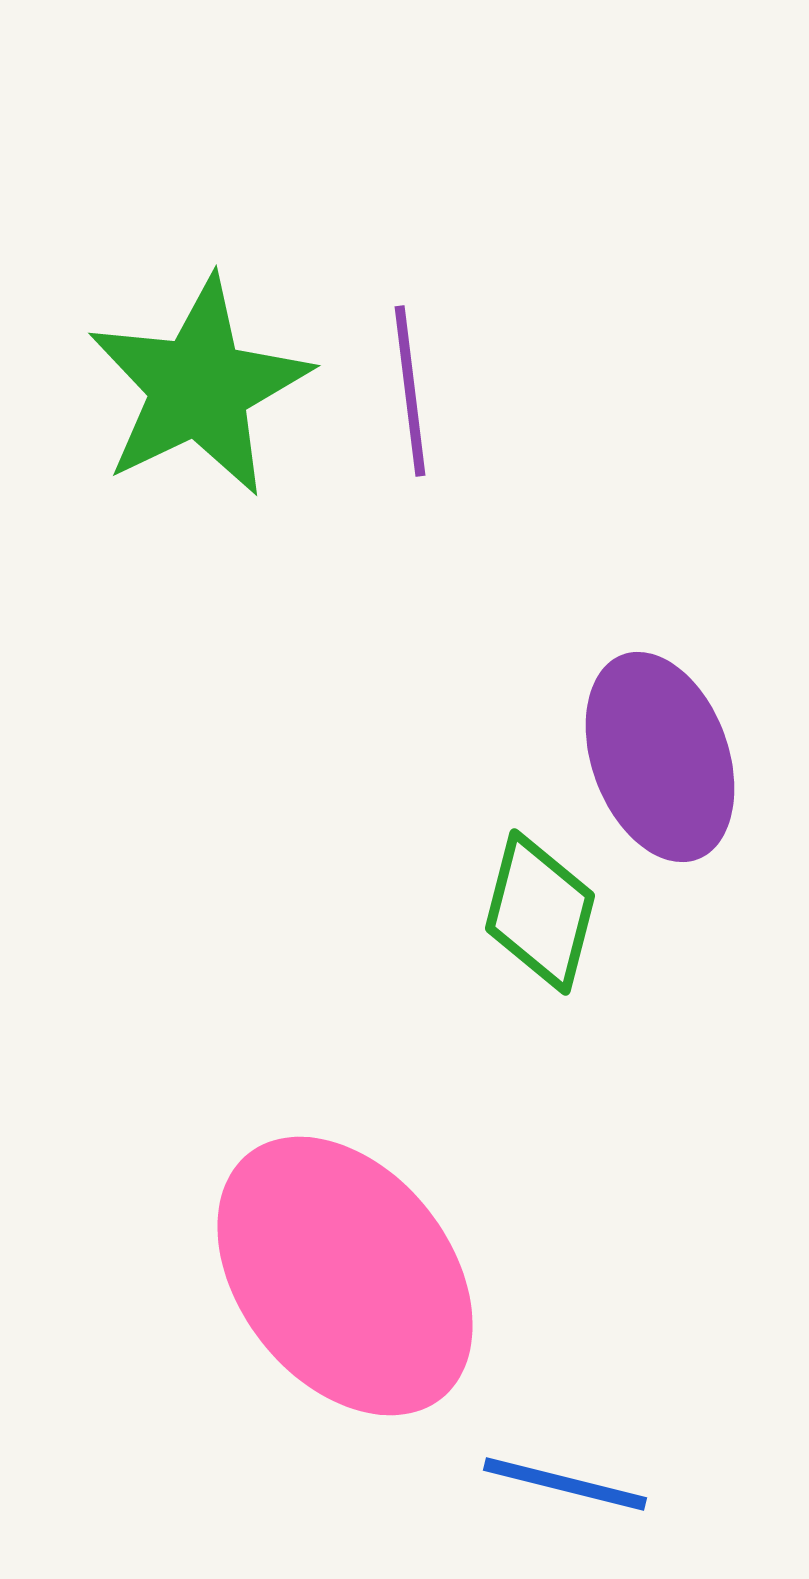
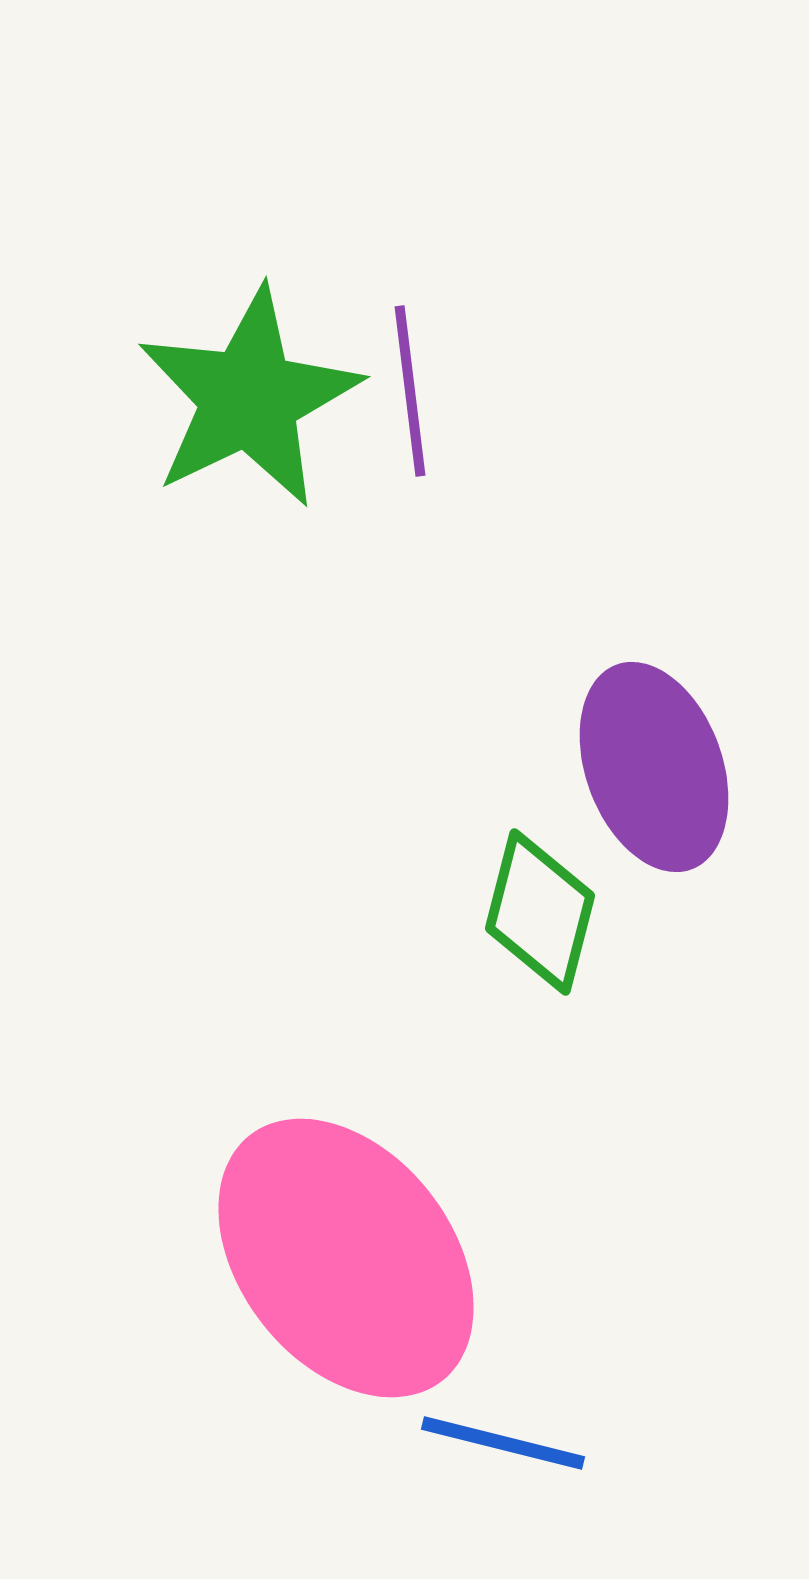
green star: moved 50 px right, 11 px down
purple ellipse: moved 6 px left, 10 px down
pink ellipse: moved 1 px right, 18 px up
blue line: moved 62 px left, 41 px up
